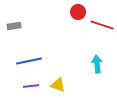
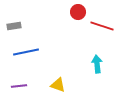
red line: moved 1 px down
blue line: moved 3 px left, 9 px up
purple line: moved 12 px left
